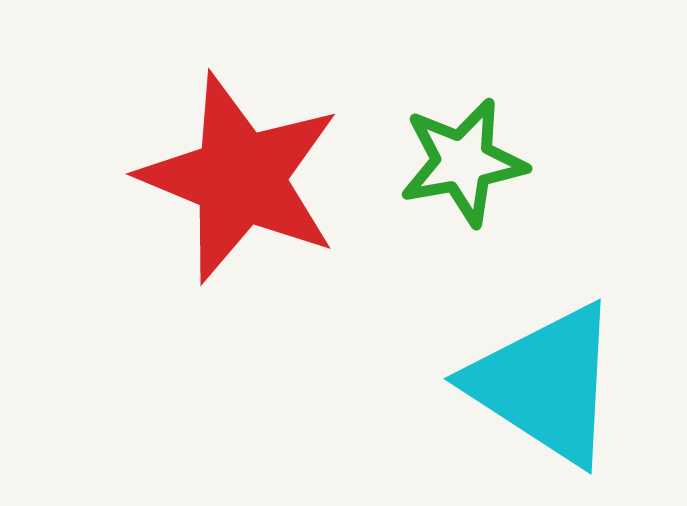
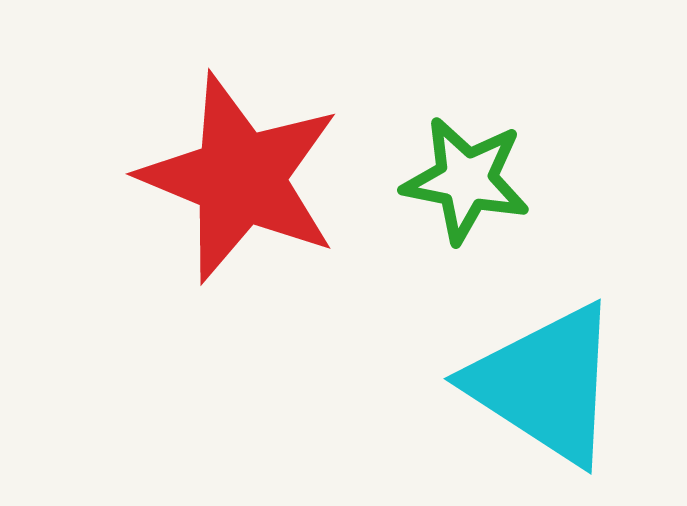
green star: moved 3 px right, 18 px down; rotated 21 degrees clockwise
